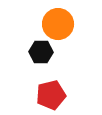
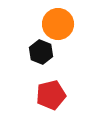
black hexagon: rotated 20 degrees clockwise
